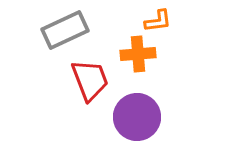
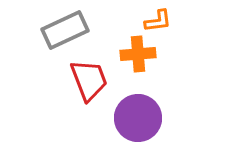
red trapezoid: moved 1 px left
purple circle: moved 1 px right, 1 px down
